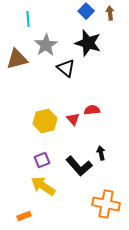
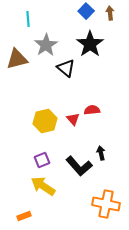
black star: moved 2 px right, 1 px down; rotated 20 degrees clockwise
